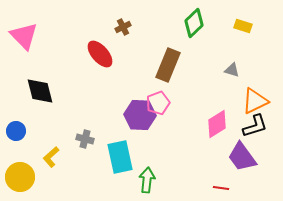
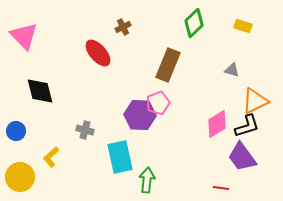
red ellipse: moved 2 px left, 1 px up
black L-shape: moved 8 px left
gray cross: moved 9 px up
